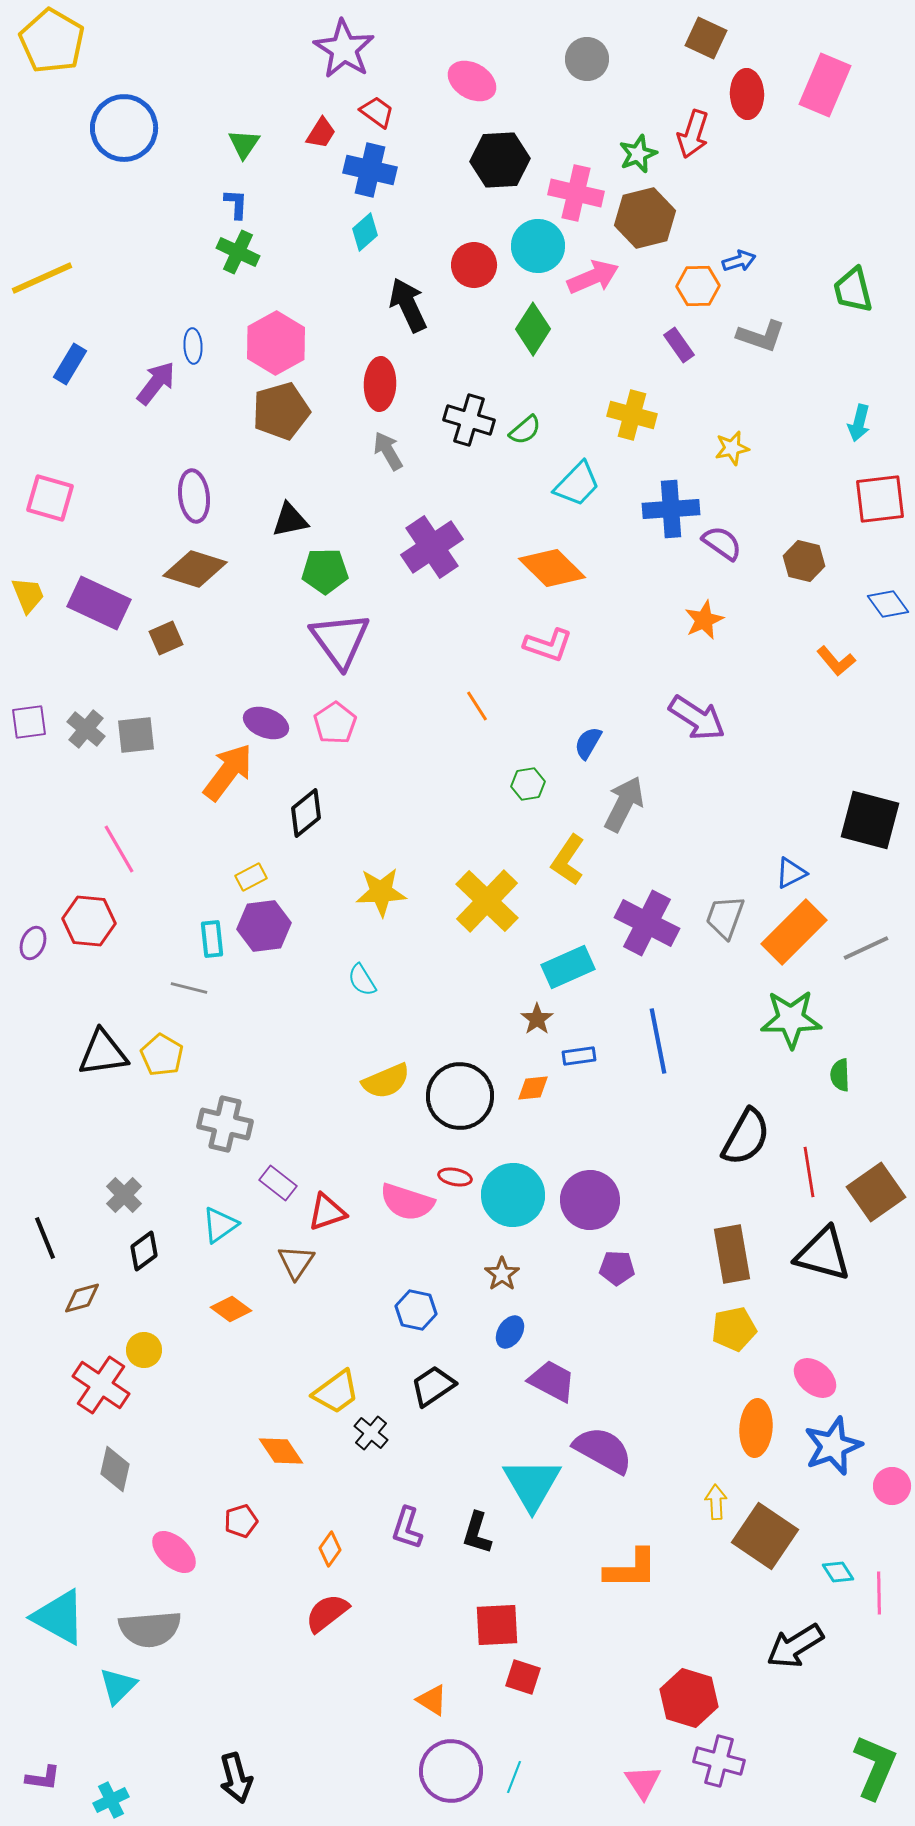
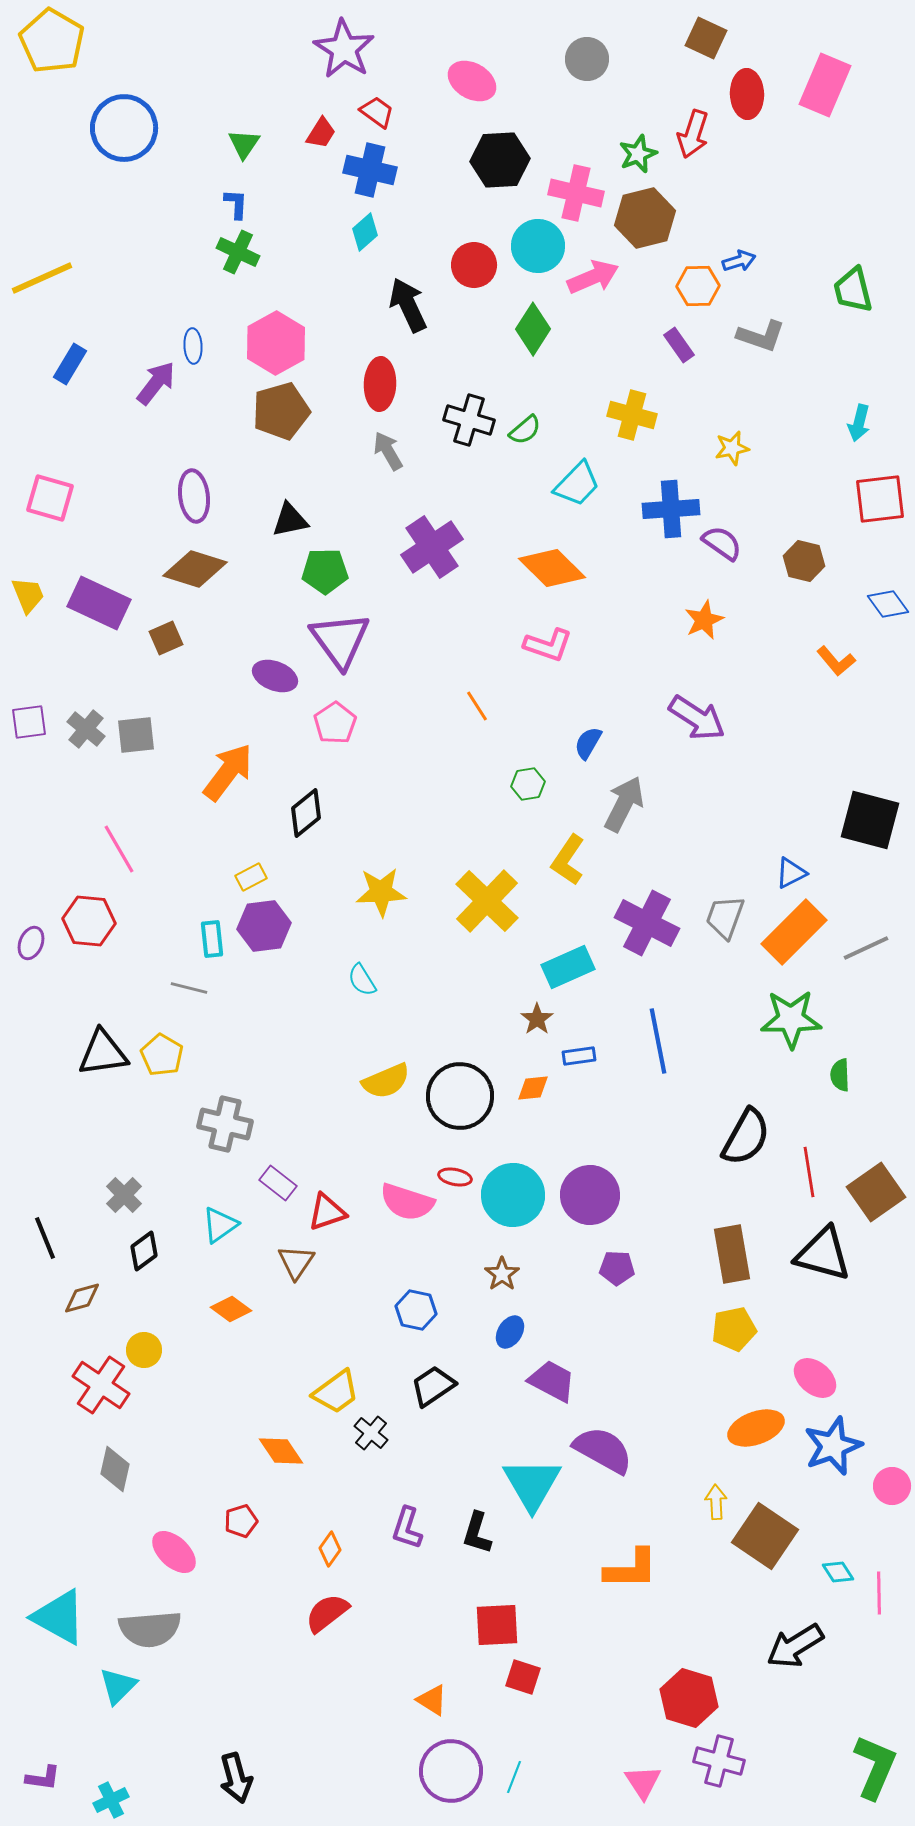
purple ellipse at (266, 723): moved 9 px right, 47 px up
purple ellipse at (33, 943): moved 2 px left
purple circle at (590, 1200): moved 5 px up
orange ellipse at (756, 1428): rotated 66 degrees clockwise
